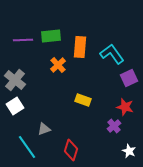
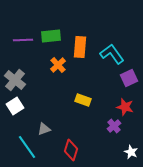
white star: moved 2 px right, 1 px down
